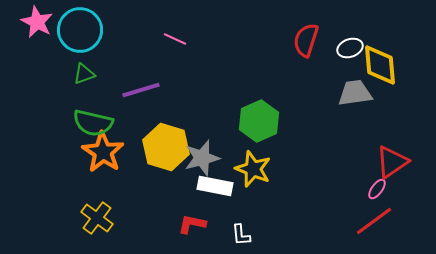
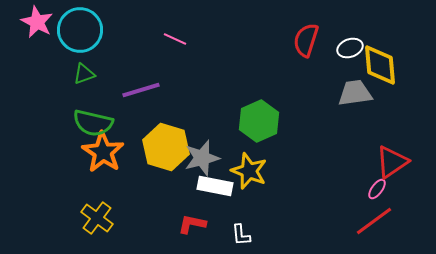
yellow star: moved 4 px left, 2 px down
